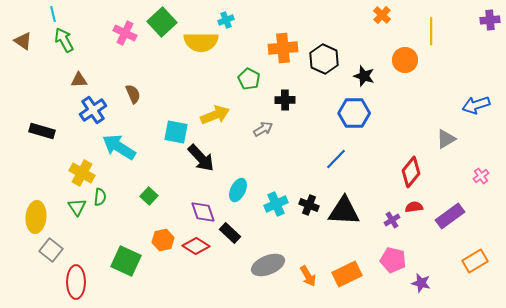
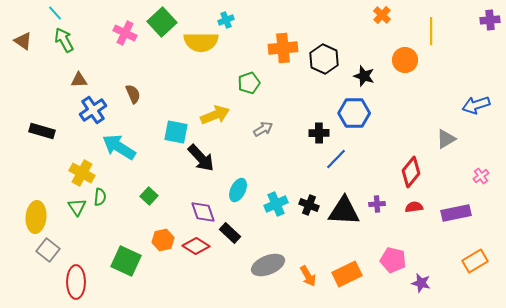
cyan line at (53, 14): moved 2 px right, 1 px up; rotated 28 degrees counterclockwise
green pentagon at (249, 79): moved 4 px down; rotated 25 degrees clockwise
black cross at (285, 100): moved 34 px right, 33 px down
purple rectangle at (450, 216): moved 6 px right, 3 px up; rotated 24 degrees clockwise
purple cross at (392, 220): moved 15 px left, 16 px up; rotated 28 degrees clockwise
gray square at (51, 250): moved 3 px left
